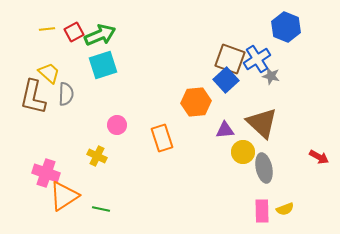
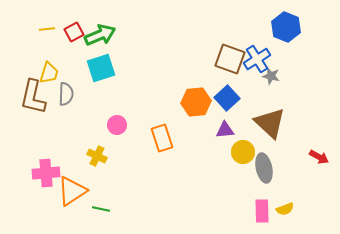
cyan square: moved 2 px left, 3 px down
yellow trapezoid: rotated 65 degrees clockwise
blue square: moved 1 px right, 18 px down
brown triangle: moved 8 px right
pink cross: rotated 24 degrees counterclockwise
orange triangle: moved 8 px right, 5 px up
